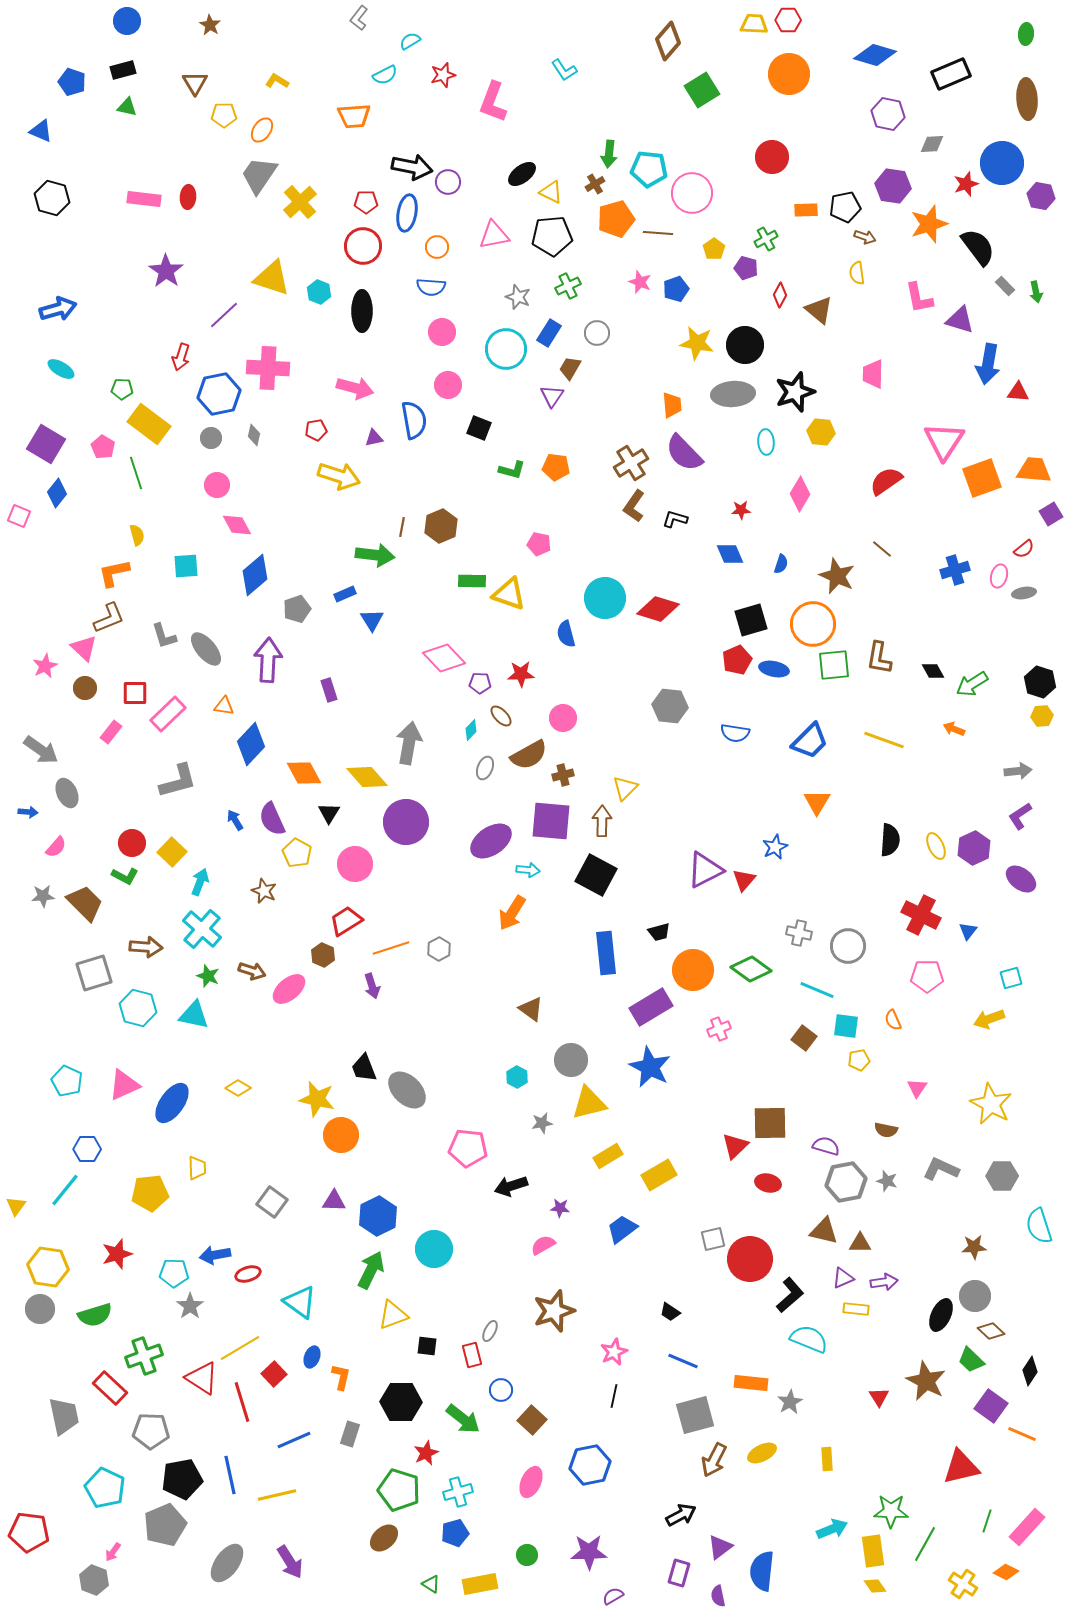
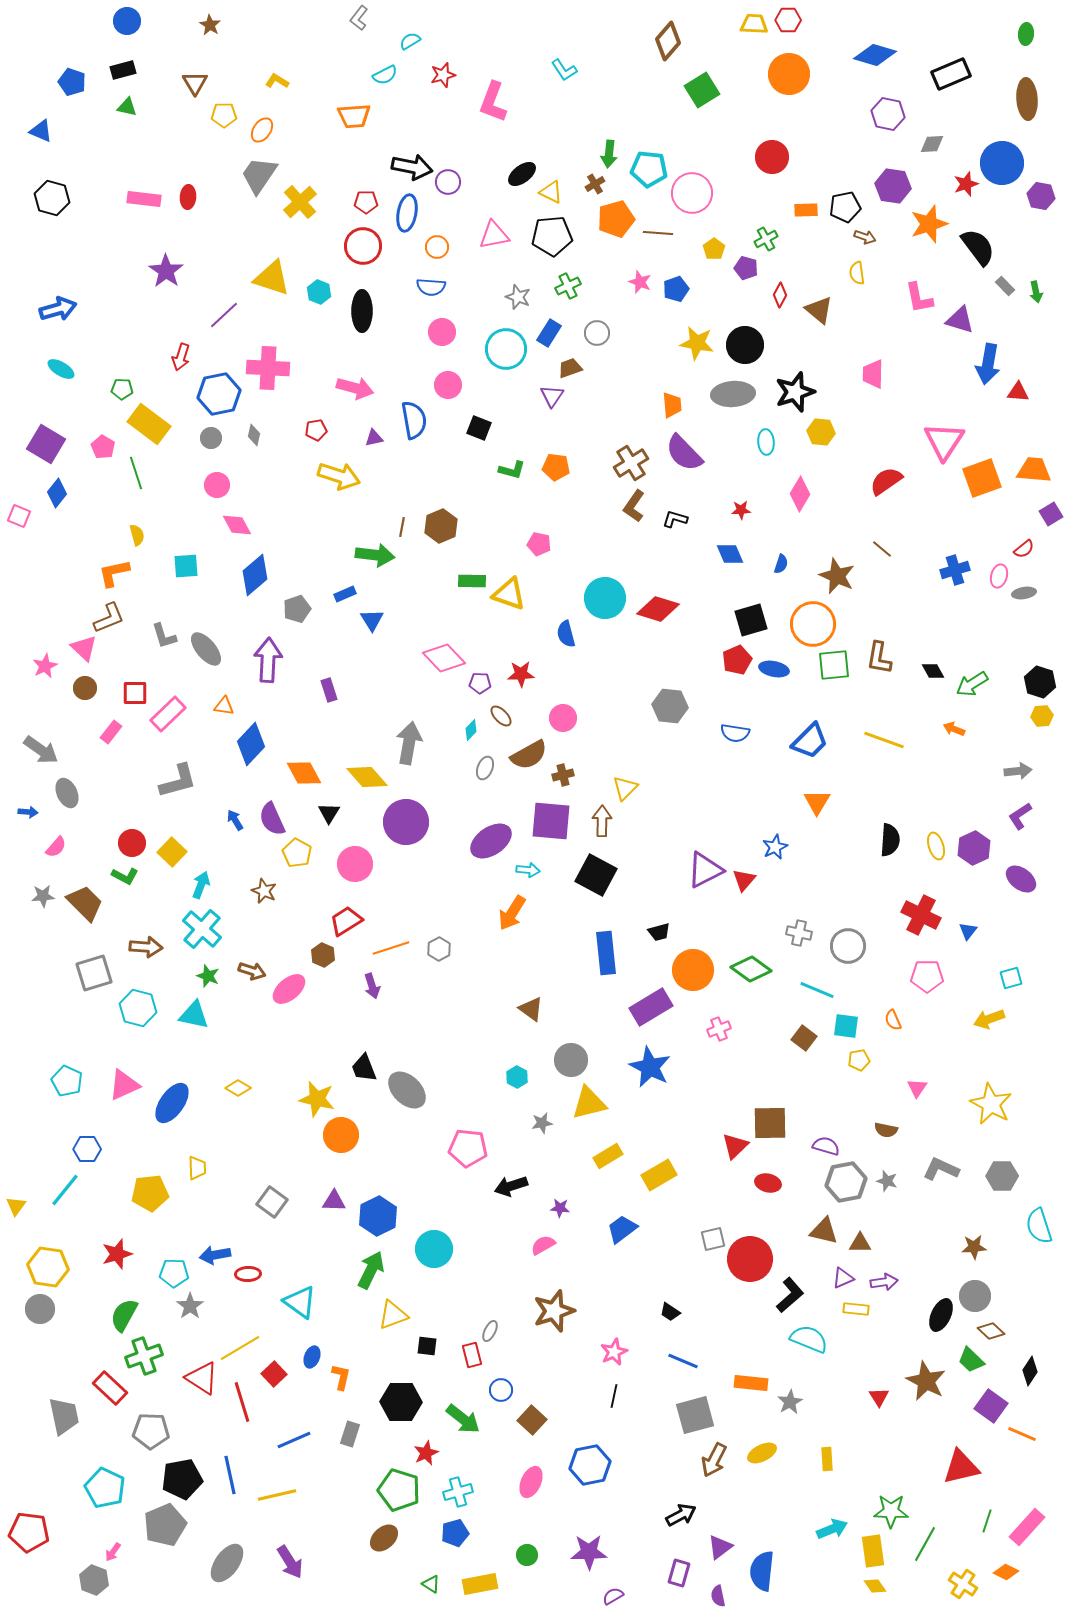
brown trapezoid at (570, 368): rotated 40 degrees clockwise
yellow ellipse at (936, 846): rotated 8 degrees clockwise
cyan arrow at (200, 882): moved 1 px right, 3 px down
red ellipse at (248, 1274): rotated 15 degrees clockwise
green semicircle at (95, 1315): moved 29 px right; rotated 136 degrees clockwise
